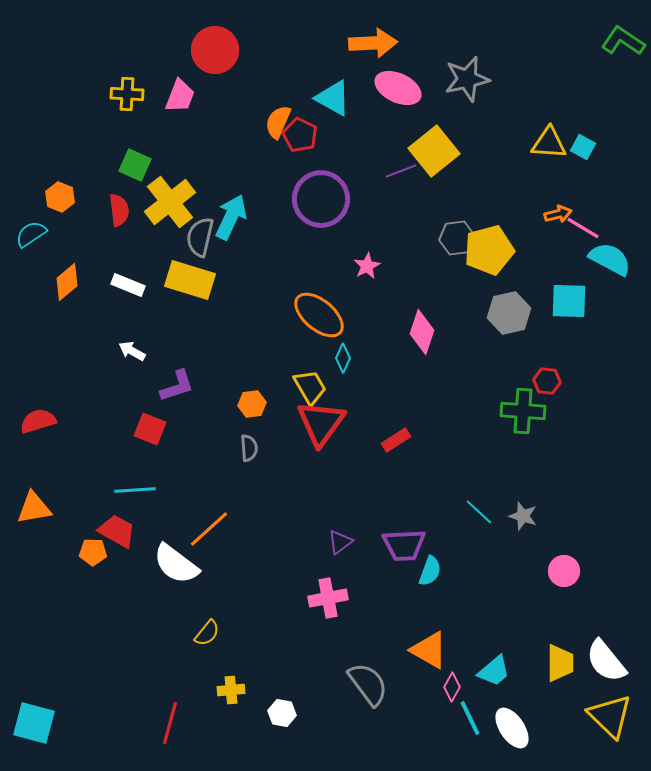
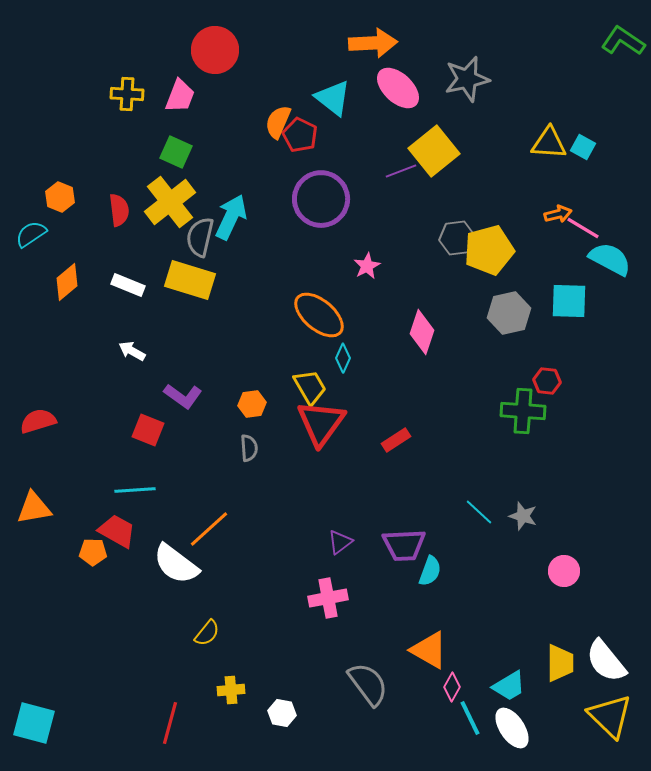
pink ellipse at (398, 88): rotated 18 degrees clockwise
cyan triangle at (333, 98): rotated 9 degrees clockwise
green square at (135, 165): moved 41 px right, 13 px up
purple L-shape at (177, 386): moved 6 px right, 10 px down; rotated 54 degrees clockwise
red square at (150, 429): moved 2 px left, 1 px down
cyan trapezoid at (494, 671): moved 15 px right, 15 px down; rotated 9 degrees clockwise
